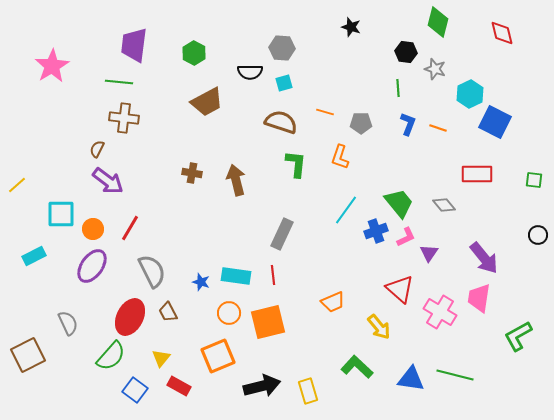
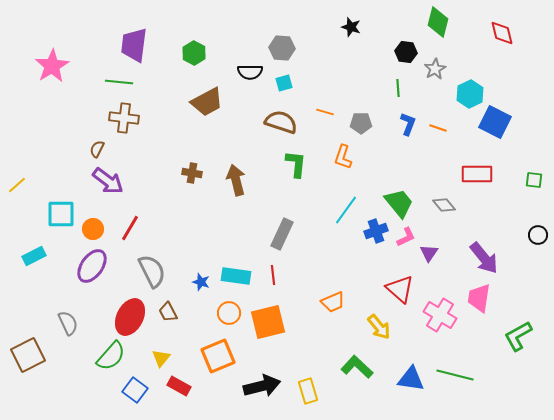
gray star at (435, 69): rotated 25 degrees clockwise
orange L-shape at (340, 157): moved 3 px right
pink cross at (440, 312): moved 3 px down
